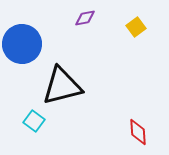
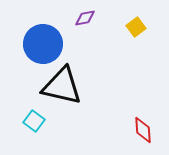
blue circle: moved 21 px right
black triangle: rotated 27 degrees clockwise
red diamond: moved 5 px right, 2 px up
